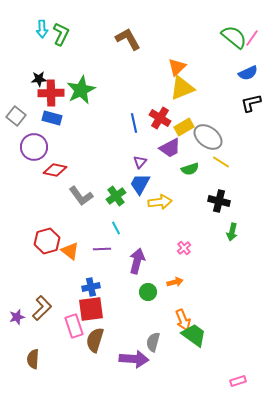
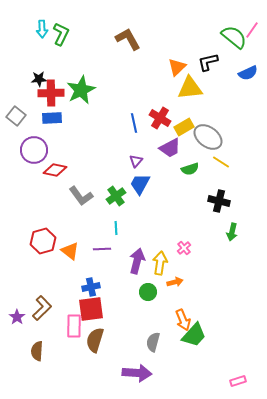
pink line at (252, 38): moved 8 px up
yellow triangle at (182, 88): moved 8 px right; rotated 16 degrees clockwise
black L-shape at (251, 103): moved 43 px left, 41 px up
blue rectangle at (52, 118): rotated 18 degrees counterclockwise
purple circle at (34, 147): moved 3 px down
purple triangle at (140, 162): moved 4 px left, 1 px up
yellow arrow at (160, 202): moved 61 px down; rotated 75 degrees counterclockwise
cyan line at (116, 228): rotated 24 degrees clockwise
red hexagon at (47, 241): moved 4 px left
purple star at (17, 317): rotated 21 degrees counterclockwise
pink rectangle at (74, 326): rotated 20 degrees clockwise
green trapezoid at (194, 335): rotated 96 degrees clockwise
brown semicircle at (33, 359): moved 4 px right, 8 px up
purple arrow at (134, 359): moved 3 px right, 14 px down
